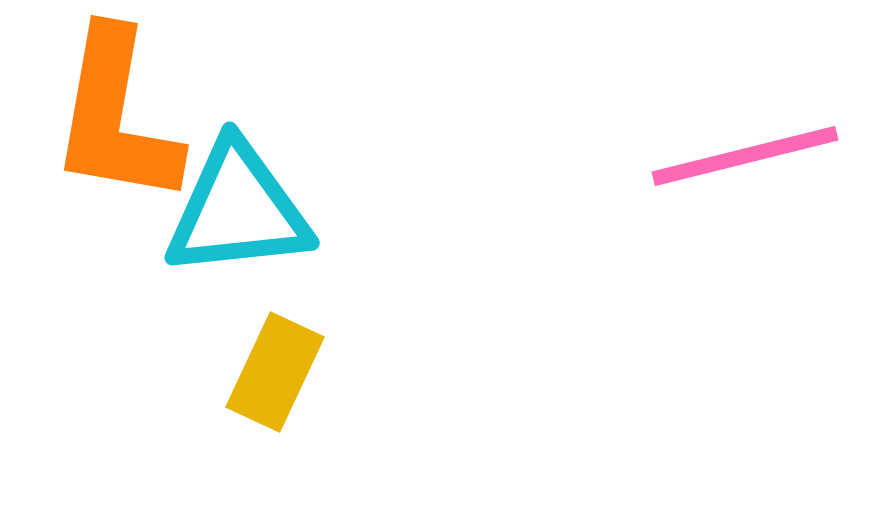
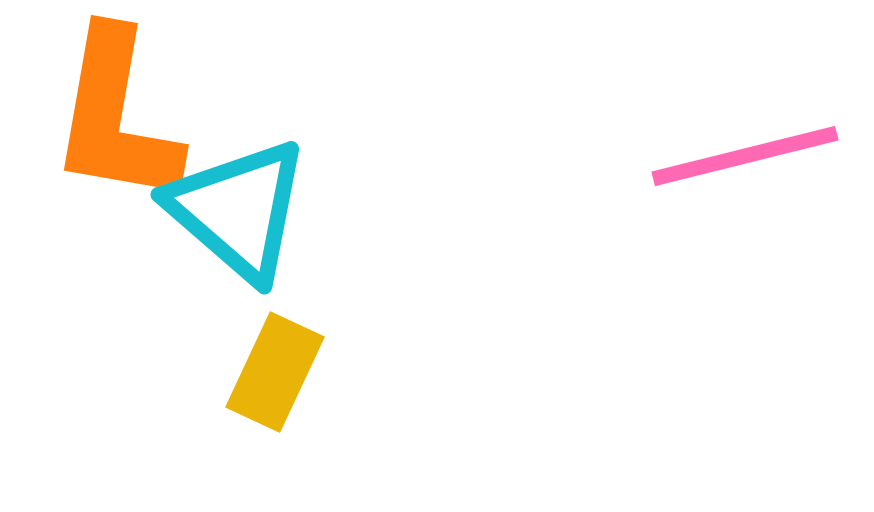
cyan triangle: rotated 47 degrees clockwise
